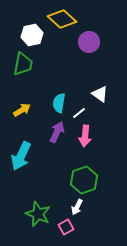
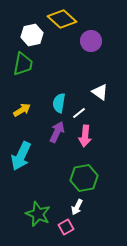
purple circle: moved 2 px right, 1 px up
white triangle: moved 2 px up
green hexagon: moved 2 px up; rotated 8 degrees clockwise
